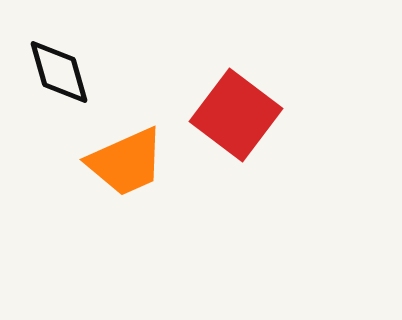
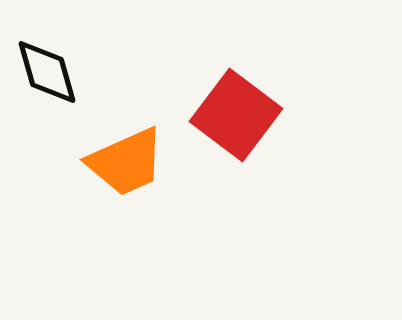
black diamond: moved 12 px left
